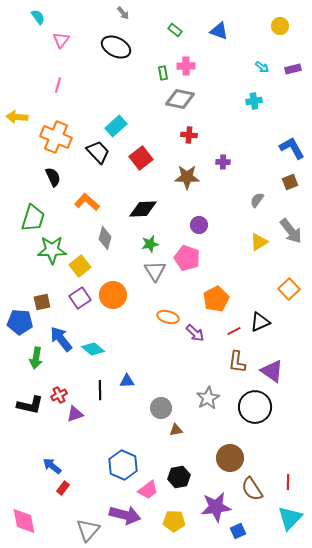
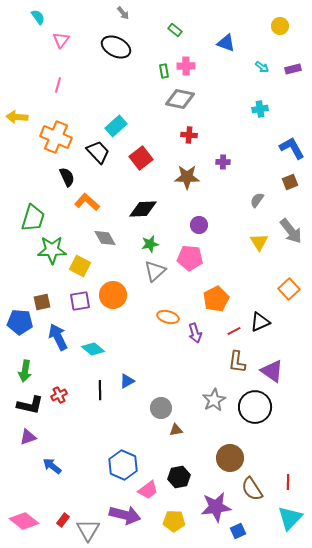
blue triangle at (219, 31): moved 7 px right, 12 px down
green rectangle at (163, 73): moved 1 px right, 2 px up
cyan cross at (254, 101): moved 6 px right, 8 px down
black semicircle at (53, 177): moved 14 px right
gray diamond at (105, 238): rotated 45 degrees counterclockwise
yellow triangle at (259, 242): rotated 30 degrees counterclockwise
pink pentagon at (187, 258): moved 3 px right; rotated 15 degrees counterclockwise
yellow square at (80, 266): rotated 25 degrees counterclockwise
gray triangle at (155, 271): rotated 20 degrees clockwise
purple square at (80, 298): moved 3 px down; rotated 25 degrees clockwise
purple arrow at (195, 333): rotated 30 degrees clockwise
blue arrow at (61, 339): moved 3 px left, 2 px up; rotated 12 degrees clockwise
green arrow at (36, 358): moved 11 px left, 13 px down
blue triangle at (127, 381): rotated 28 degrees counterclockwise
gray star at (208, 398): moved 6 px right, 2 px down
purple triangle at (75, 414): moved 47 px left, 23 px down
red rectangle at (63, 488): moved 32 px down
pink diamond at (24, 521): rotated 40 degrees counterclockwise
gray triangle at (88, 530): rotated 10 degrees counterclockwise
